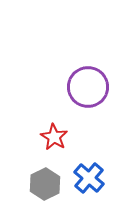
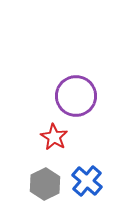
purple circle: moved 12 px left, 9 px down
blue cross: moved 2 px left, 3 px down
